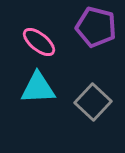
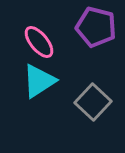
pink ellipse: rotated 12 degrees clockwise
cyan triangle: moved 1 px right, 7 px up; rotated 30 degrees counterclockwise
